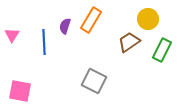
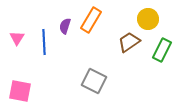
pink triangle: moved 5 px right, 3 px down
